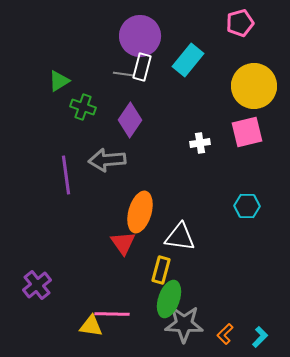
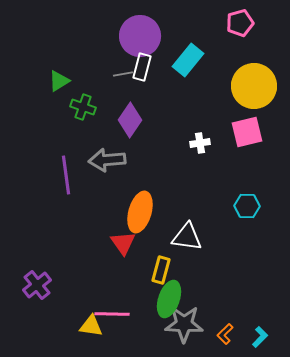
gray line: rotated 18 degrees counterclockwise
white triangle: moved 7 px right
